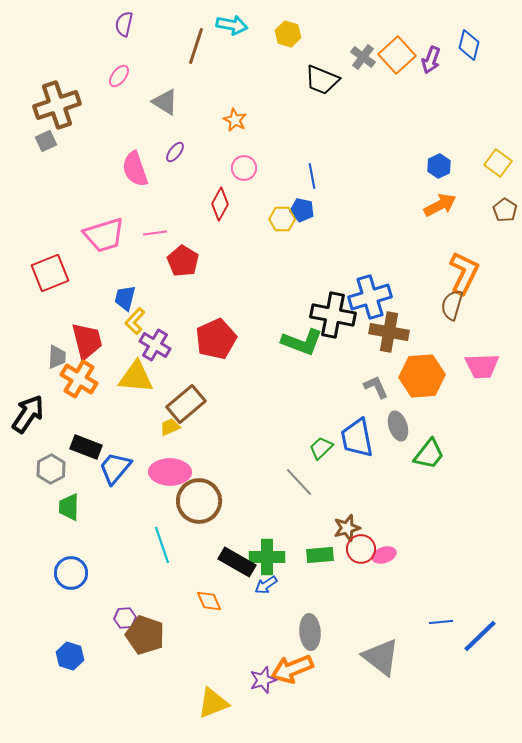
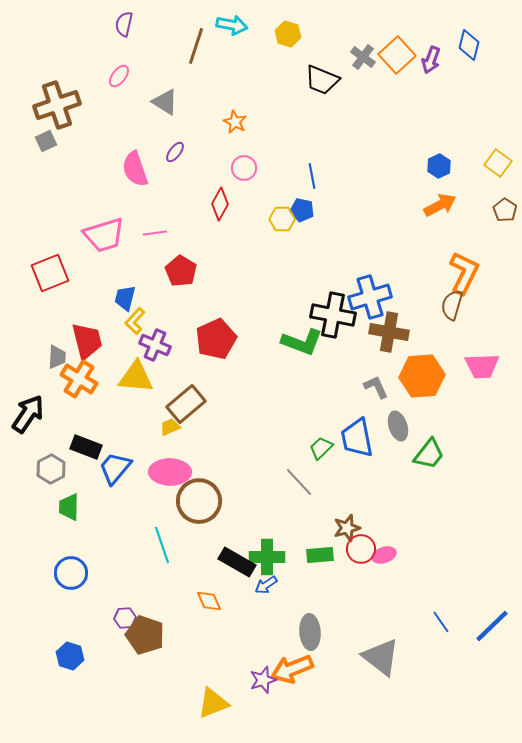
orange star at (235, 120): moved 2 px down
red pentagon at (183, 261): moved 2 px left, 10 px down
purple cross at (155, 345): rotated 8 degrees counterclockwise
blue line at (441, 622): rotated 60 degrees clockwise
blue line at (480, 636): moved 12 px right, 10 px up
